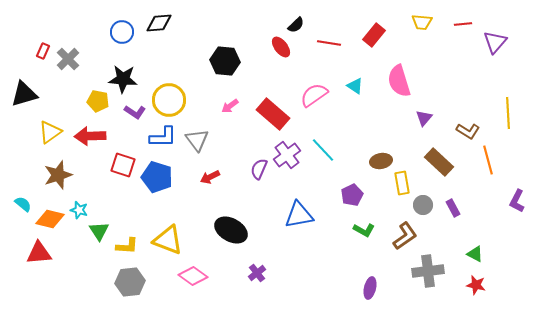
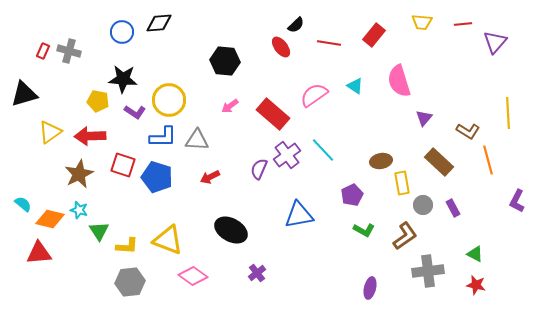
gray cross at (68, 59): moved 1 px right, 8 px up; rotated 30 degrees counterclockwise
gray triangle at (197, 140): rotated 50 degrees counterclockwise
brown star at (58, 175): moved 21 px right, 1 px up; rotated 8 degrees counterclockwise
